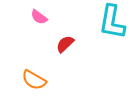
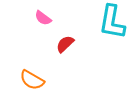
pink semicircle: moved 4 px right, 1 px down
orange semicircle: moved 2 px left
